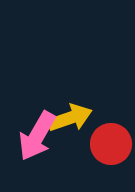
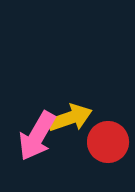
red circle: moved 3 px left, 2 px up
